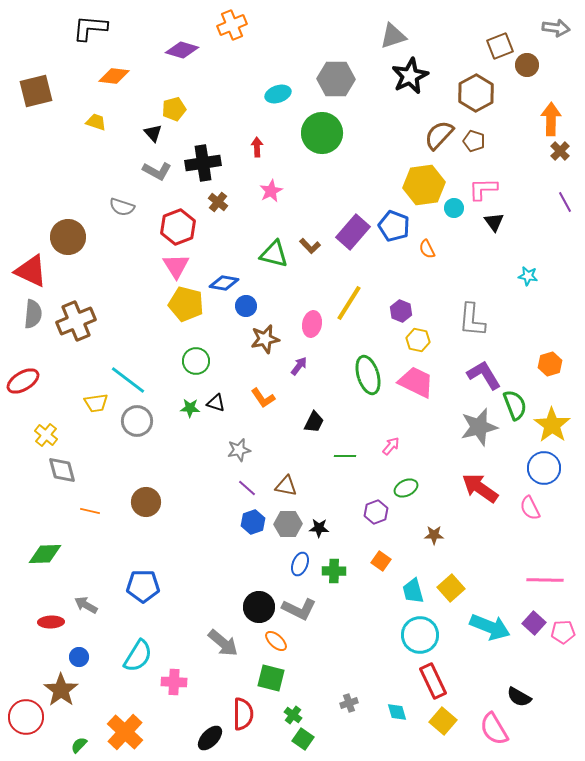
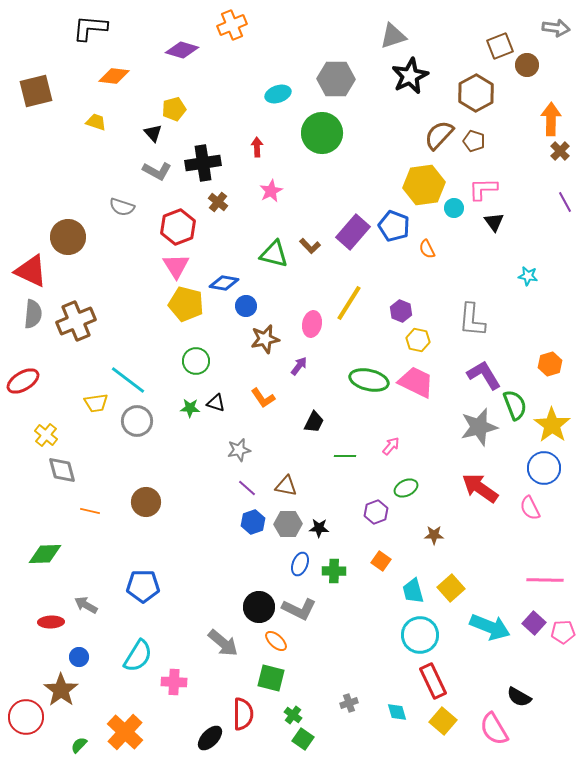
green ellipse at (368, 375): moved 1 px right, 5 px down; rotated 60 degrees counterclockwise
